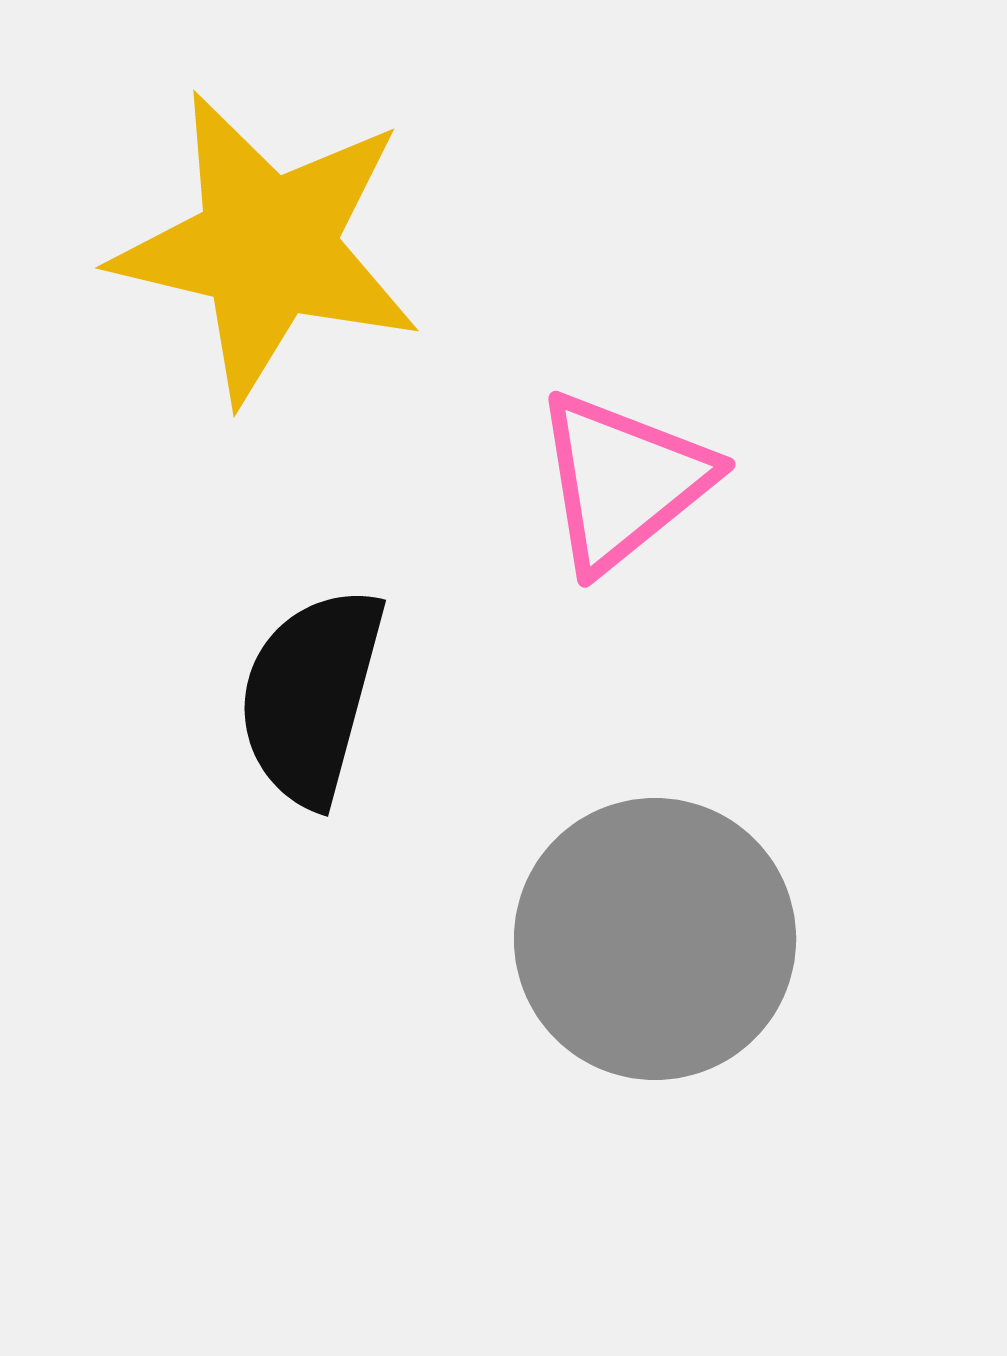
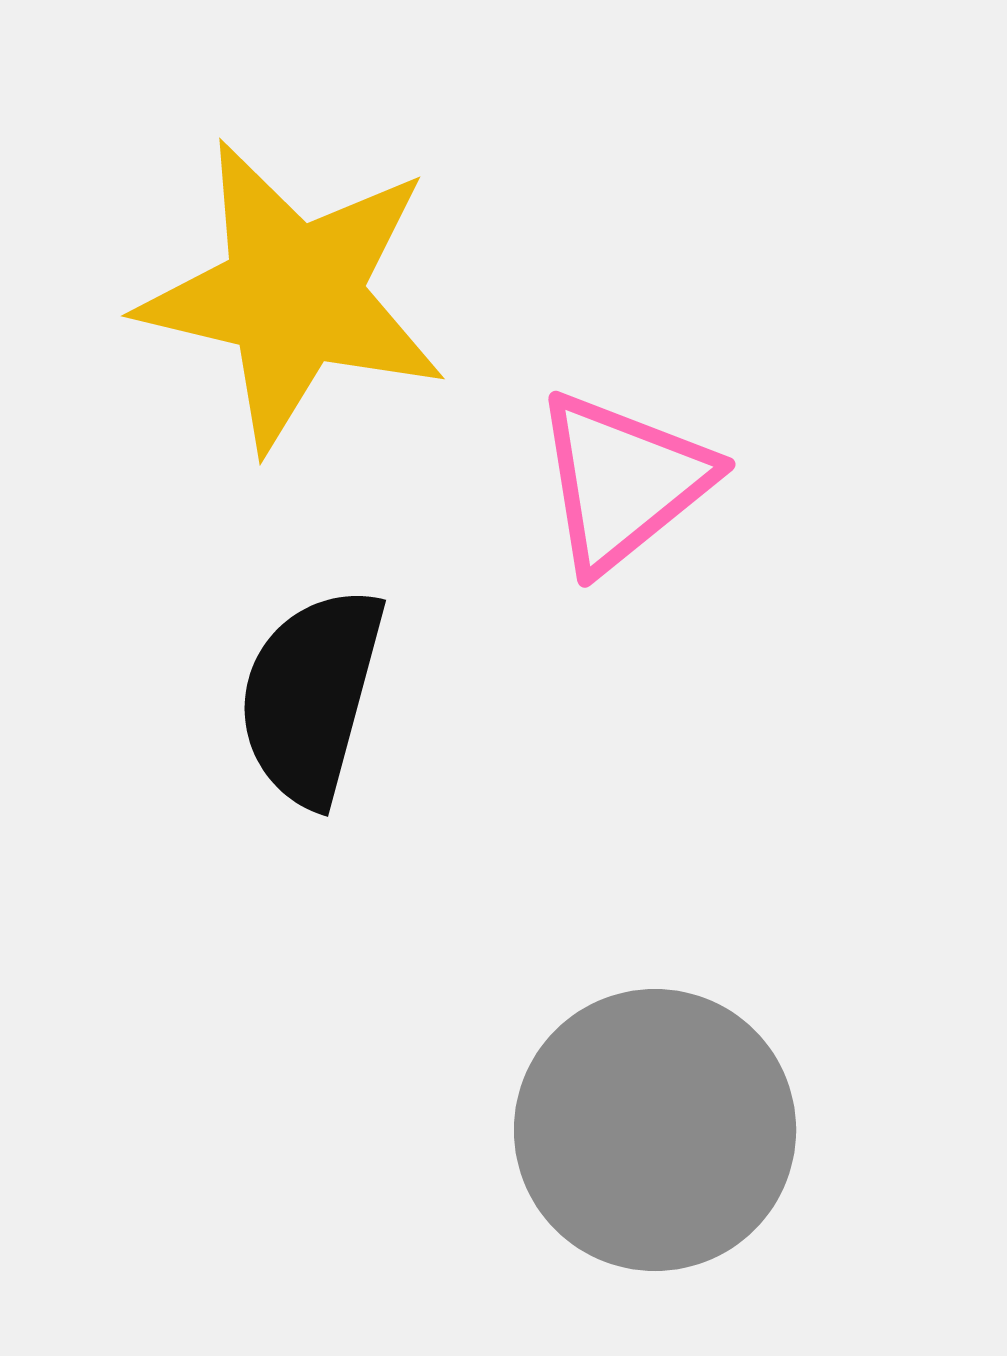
yellow star: moved 26 px right, 48 px down
gray circle: moved 191 px down
